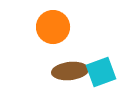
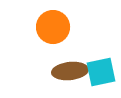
cyan square: rotated 8 degrees clockwise
